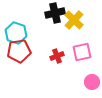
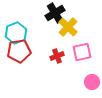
black cross: rotated 18 degrees counterclockwise
yellow cross: moved 6 px left, 7 px down
cyan hexagon: rotated 20 degrees clockwise
